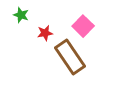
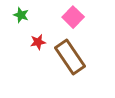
pink square: moved 10 px left, 9 px up
red star: moved 7 px left, 9 px down
